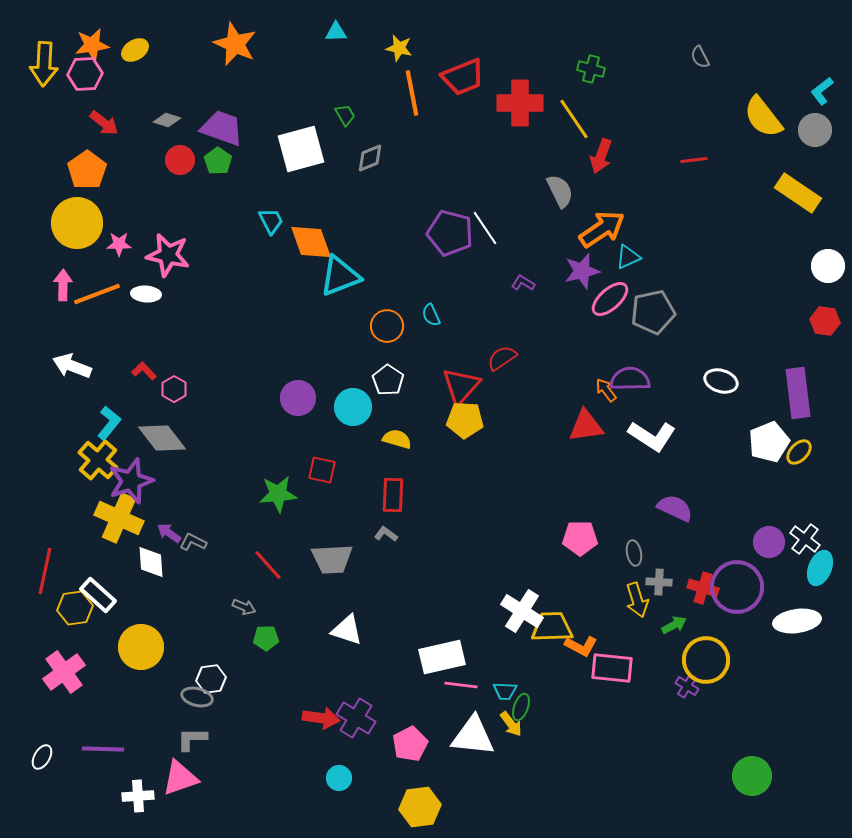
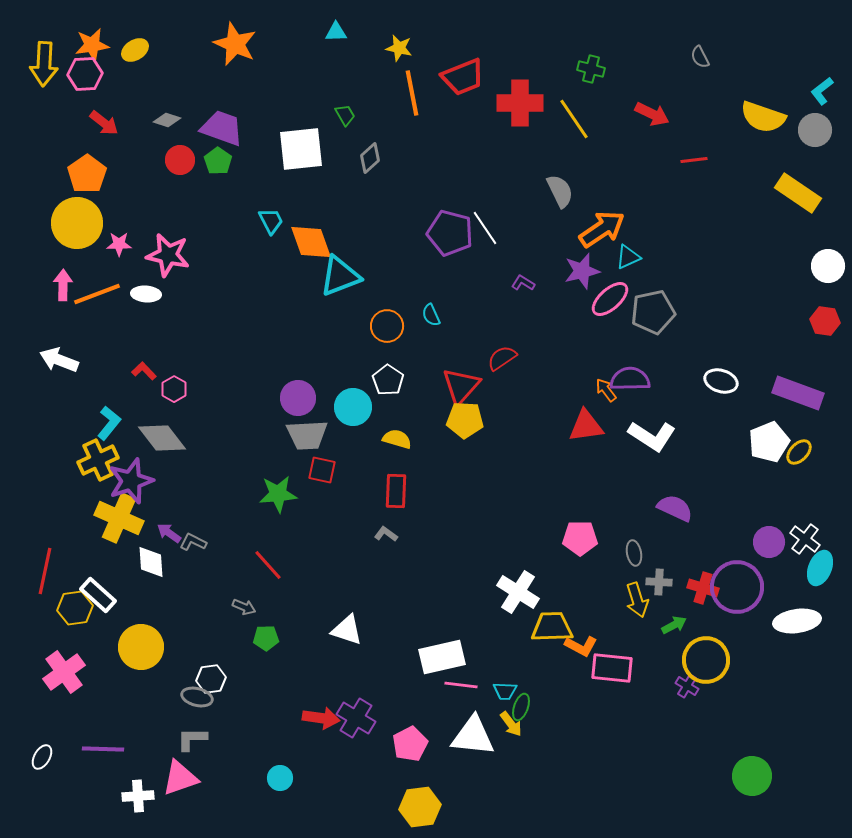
yellow semicircle at (763, 117): rotated 33 degrees counterclockwise
white square at (301, 149): rotated 9 degrees clockwise
red arrow at (601, 156): moved 51 px right, 42 px up; rotated 84 degrees counterclockwise
gray diamond at (370, 158): rotated 20 degrees counterclockwise
orange pentagon at (87, 170): moved 4 px down
white arrow at (72, 366): moved 13 px left, 6 px up
purple rectangle at (798, 393): rotated 63 degrees counterclockwise
yellow cross at (98, 460): rotated 24 degrees clockwise
red rectangle at (393, 495): moved 3 px right, 4 px up
gray trapezoid at (332, 559): moved 25 px left, 124 px up
white cross at (522, 611): moved 4 px left, 19 px up
cyan circle at (339, 778): moved 59 px left
